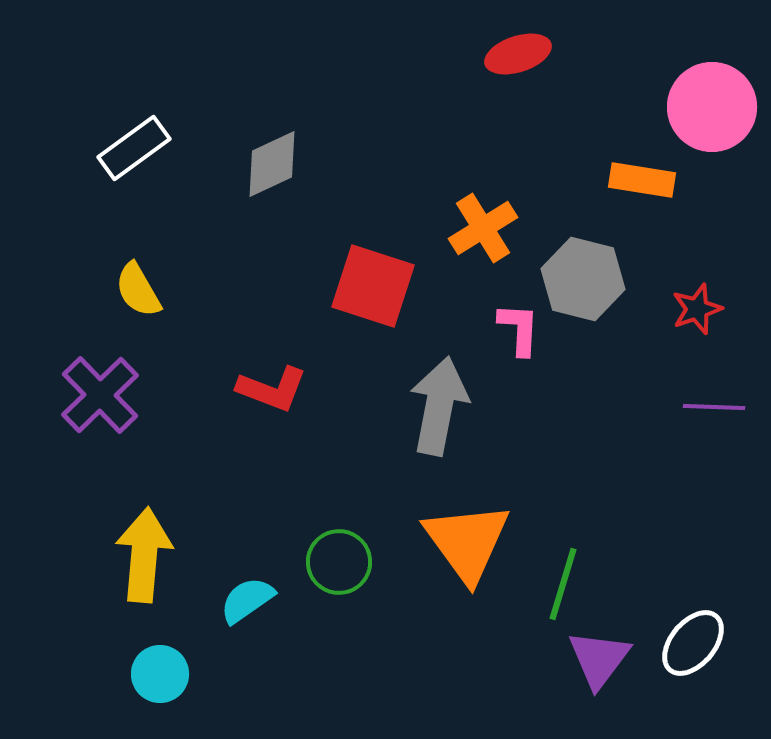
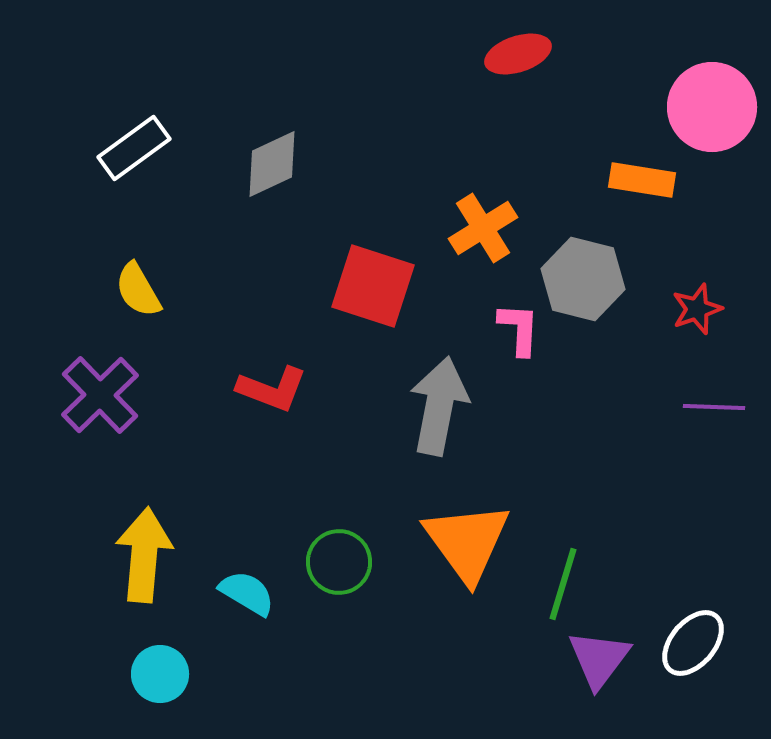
cyan semicircle: moved 7 px up; rotated 66 degrees clockwise
